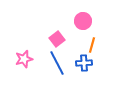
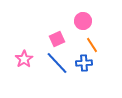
pink square: rotated 14 degrees clockwise
orange line: rotated 49 degrees counterclockwise
pink star: rotated 18 degrees counterclockwise
blue line: rotated 15 degrees counterclockwise
